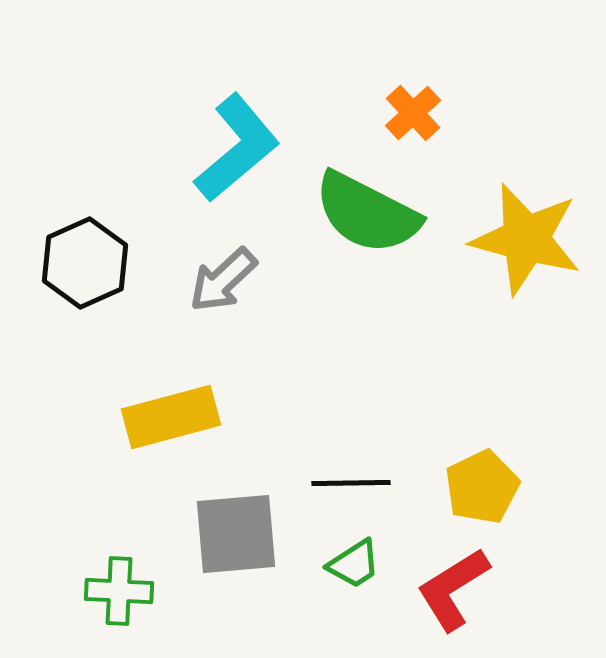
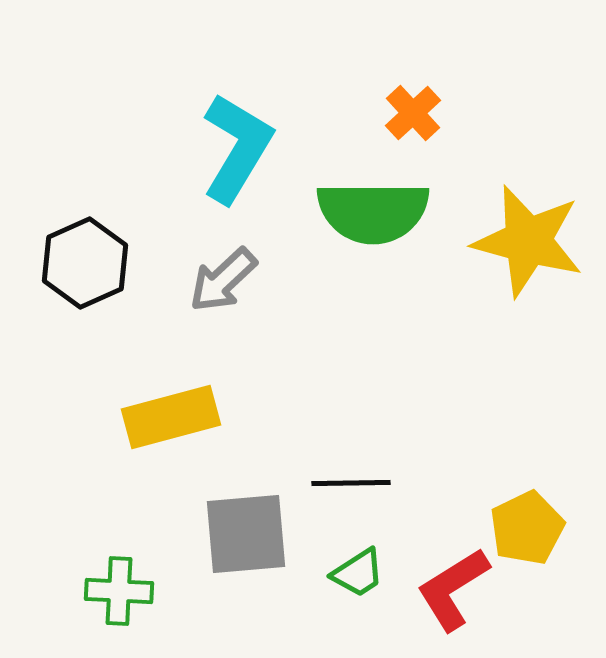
cyan L-shape: rotated 19 degrees counterclockwise
green semicircle: moved 6 px right, 1 px up; rotated 27 degrees counterclockwise
yellow star: moved 2 px right, 2 px down
yellow pentagon: moved 45 px right, 41 px down
gray square: moved 10 px right
green trapezoid: moved 4 px right, 9 px down
